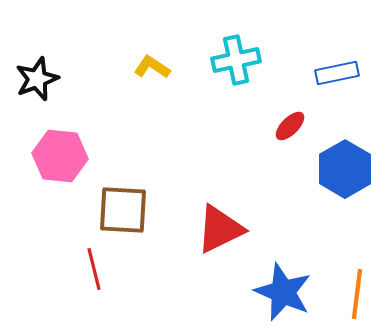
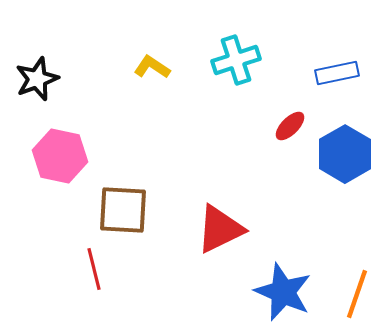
cyan cross: rotated 6 degrees counterclockwise
pink hexagon: rotated 6 degrees clockwise
blue hexagon: moved 15 px up
orange line: rotated 12 degrees clockwise
